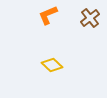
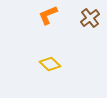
yellow diamond: moved 2 px left, 1 px up
